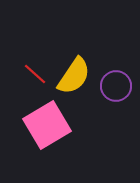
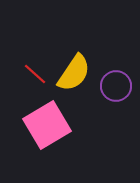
yellow semicircle: moved 3 px up
